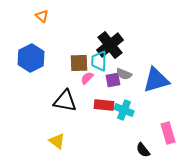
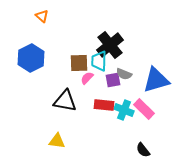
pink rectangle: moved 24 px left, 24 px up; rotated 30 degrees counterclockwise
yellow triangle: rotated 30 degrees counterclockwise
